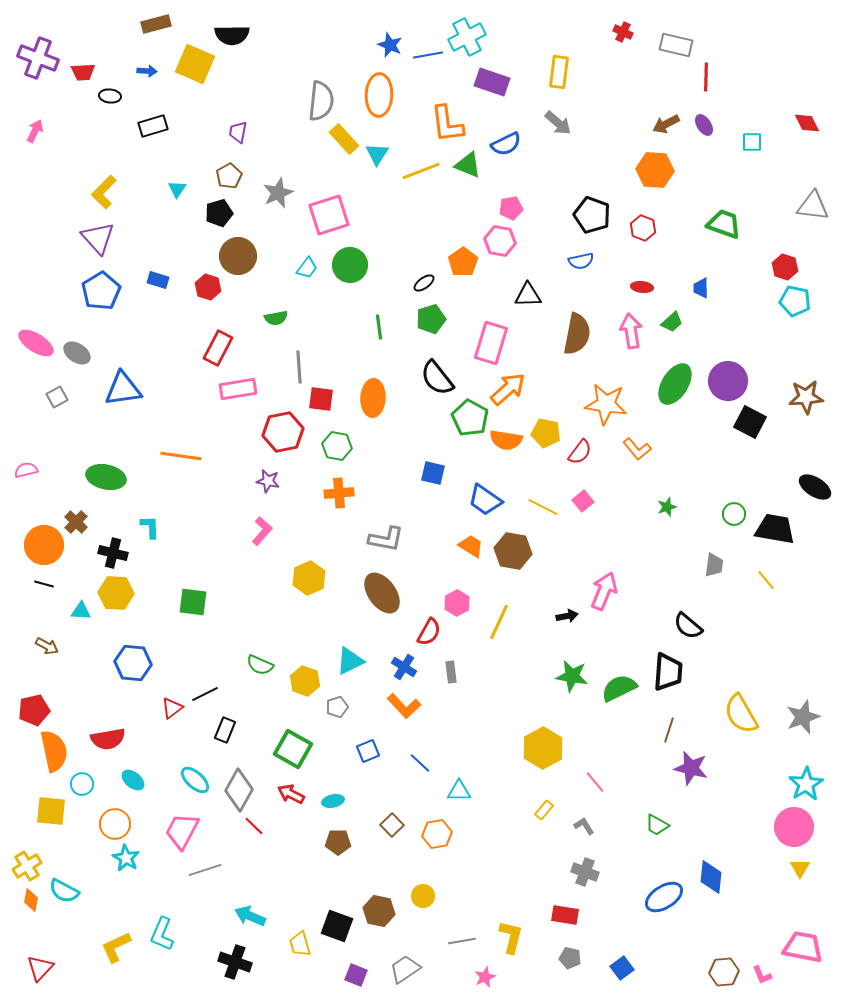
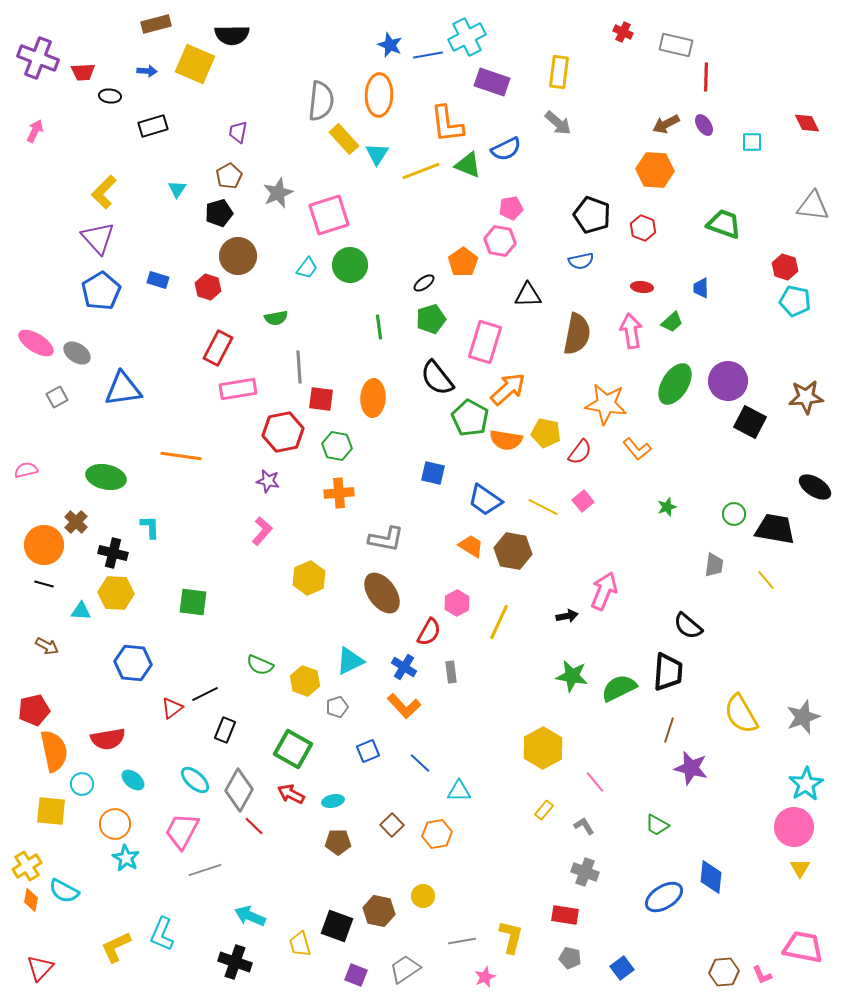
blue semicircle at (506, 144): moved 5 px down
pink rectangle at (491, 343): moved 6 px left, 1 px up
